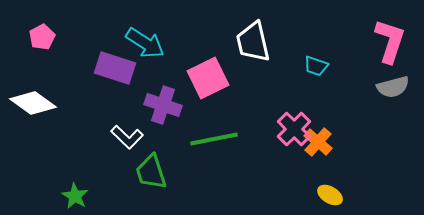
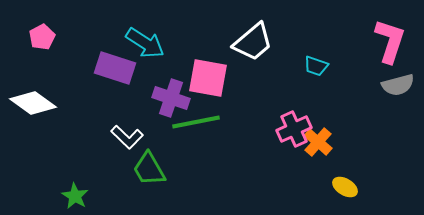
white trapezoid: rotated 117 degrees counterclockwise
pink square: rotated 36 degrees clockwise
gray semicircle: moved 5 px right, 2 px up
purple cross: moved 8 px right, 7 px up
pink cross: rotated 20 degrees clockwise
green line: moved 18 px left, 17 px up
green trapezoid: moved 2 px left, 3 px up; rotated 12 degrees counterclockwise
yellow ellipse: moved 15 px right, 8 px up
